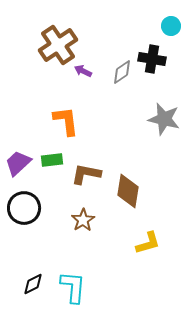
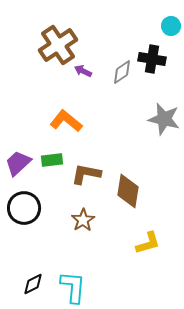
orange L-shape: rotated 44 degrees counterclockwise
